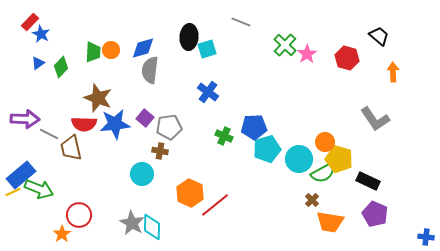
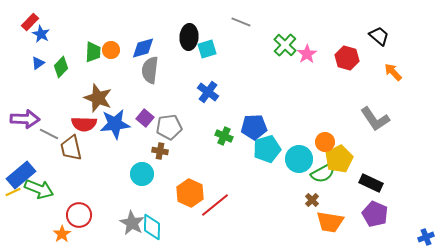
orange arrow at (393, 72): rotated 42 degrees counterclockwise
yellow pentagon at (339, 159): rotated 28 degrees clockwise
black rectangle at (368, 181): moved 3 px right, 2 px down
blue cross at (426, 237): rotated 28 degrees counterclockwise
